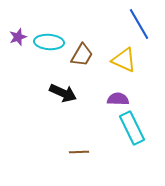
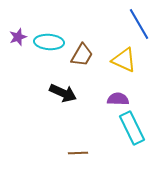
brown line: moved 1 px left, 1 px down
